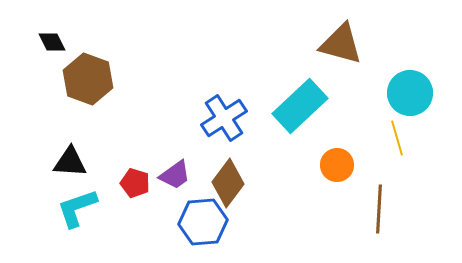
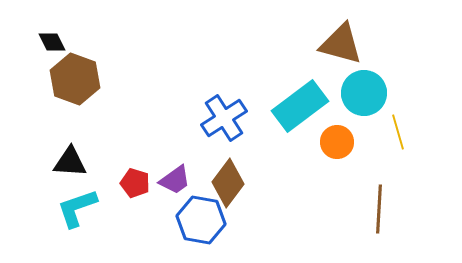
brown hexagon: moved 13 px left
cyan circle: moved 46 px left
cyan rectangle: rotated 6 degrees clockwise
yellow line: moved 1 px right, 6 px up
orange circle: moved 23 px up
purple trapezoid: moved 5 px down
blue hexagon: moved 2 px left, 2 px up; rotated 15 degrees clockwise
